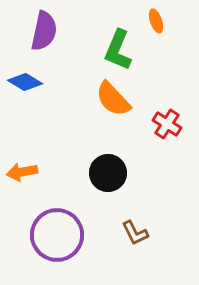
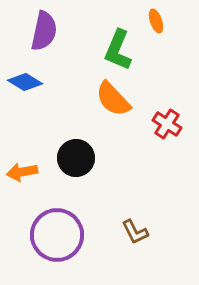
black circle: moved 32 px left, 15 px up
brown L-shape: moved 1 px up
